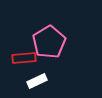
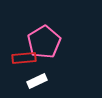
pink pentagon: moved 5 px left
